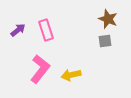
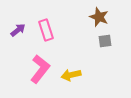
brown star: moved 9 px left, 2 px up
